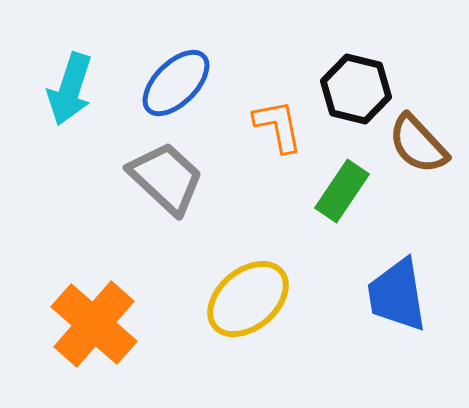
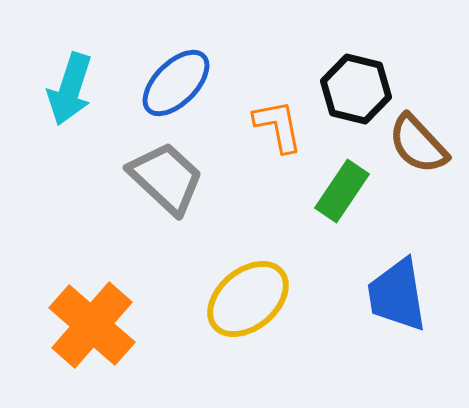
orange cross: moved 2 px left, 1 px down
